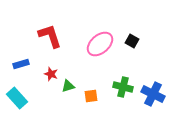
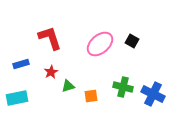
red L-shape: moved 2 px down
red star: moved 2 px up; rotated 24 degrees clockwise
cyan rectangle: rotated 60 degrees counterclockwise
